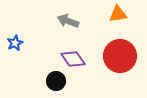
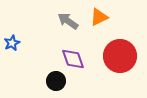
orange triangle: moved 19 px left, 3 px down; rotated 18 degrees counterclockwise
gray arrow: rotated 15 degrees clockwise
blue star: moved 3 px left
purple diamond: rotated 15 degrees clockwise
